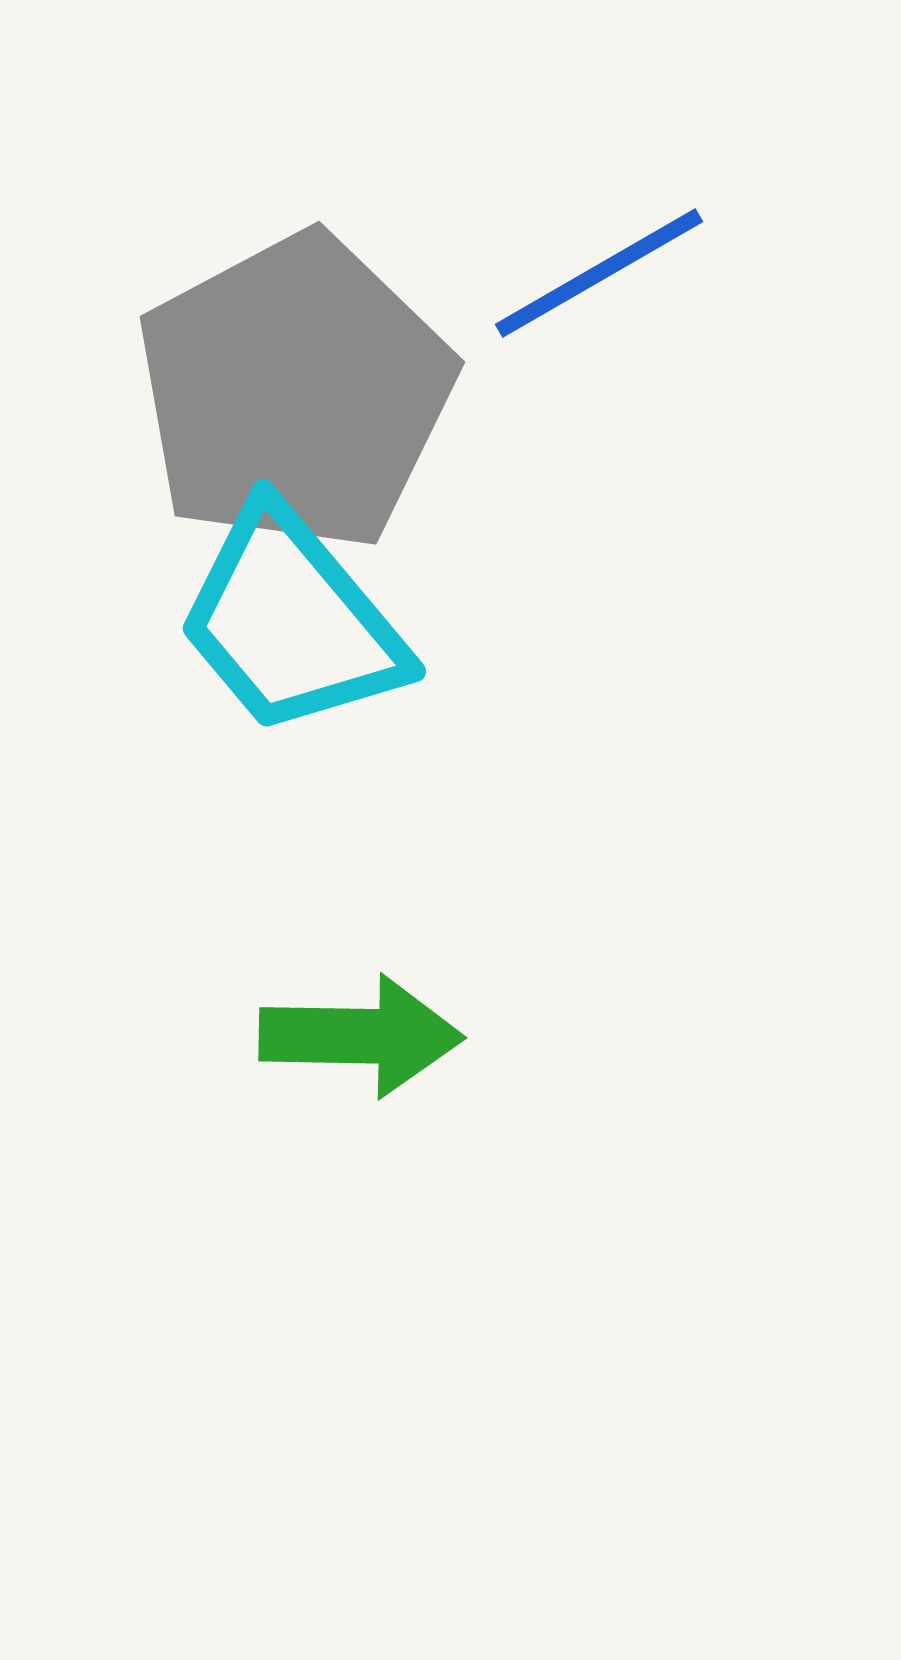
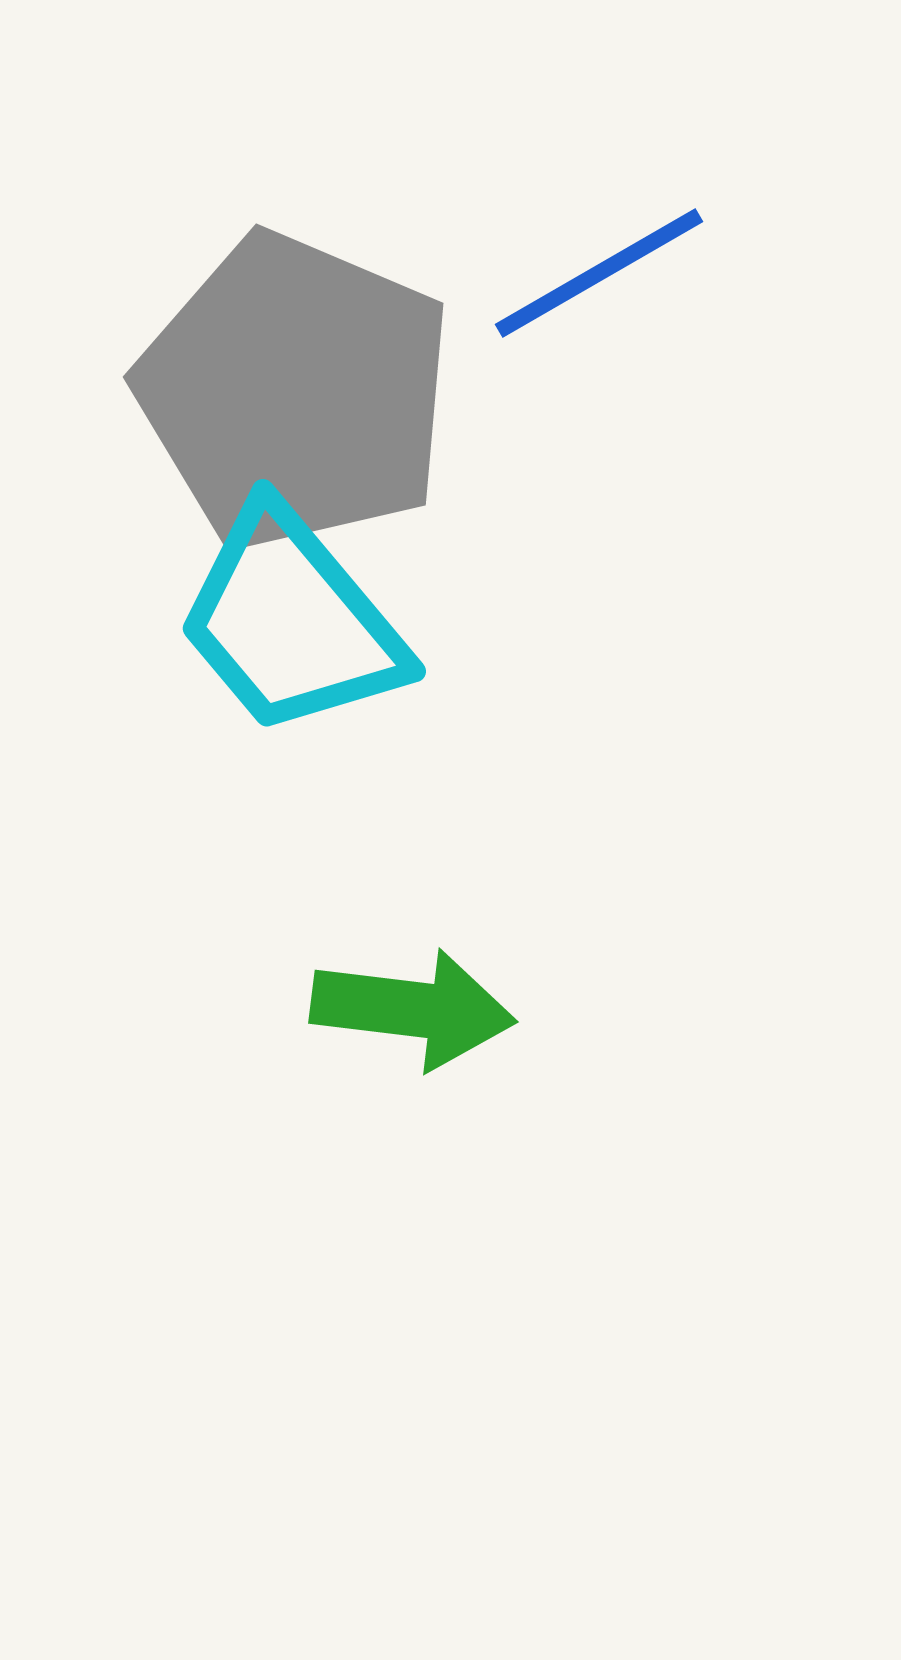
gray pentagon: rotated 21 degrees counterclockwise
green arrow: moved 52 px right, 27 px up; rotated 6 degrees clockwise
